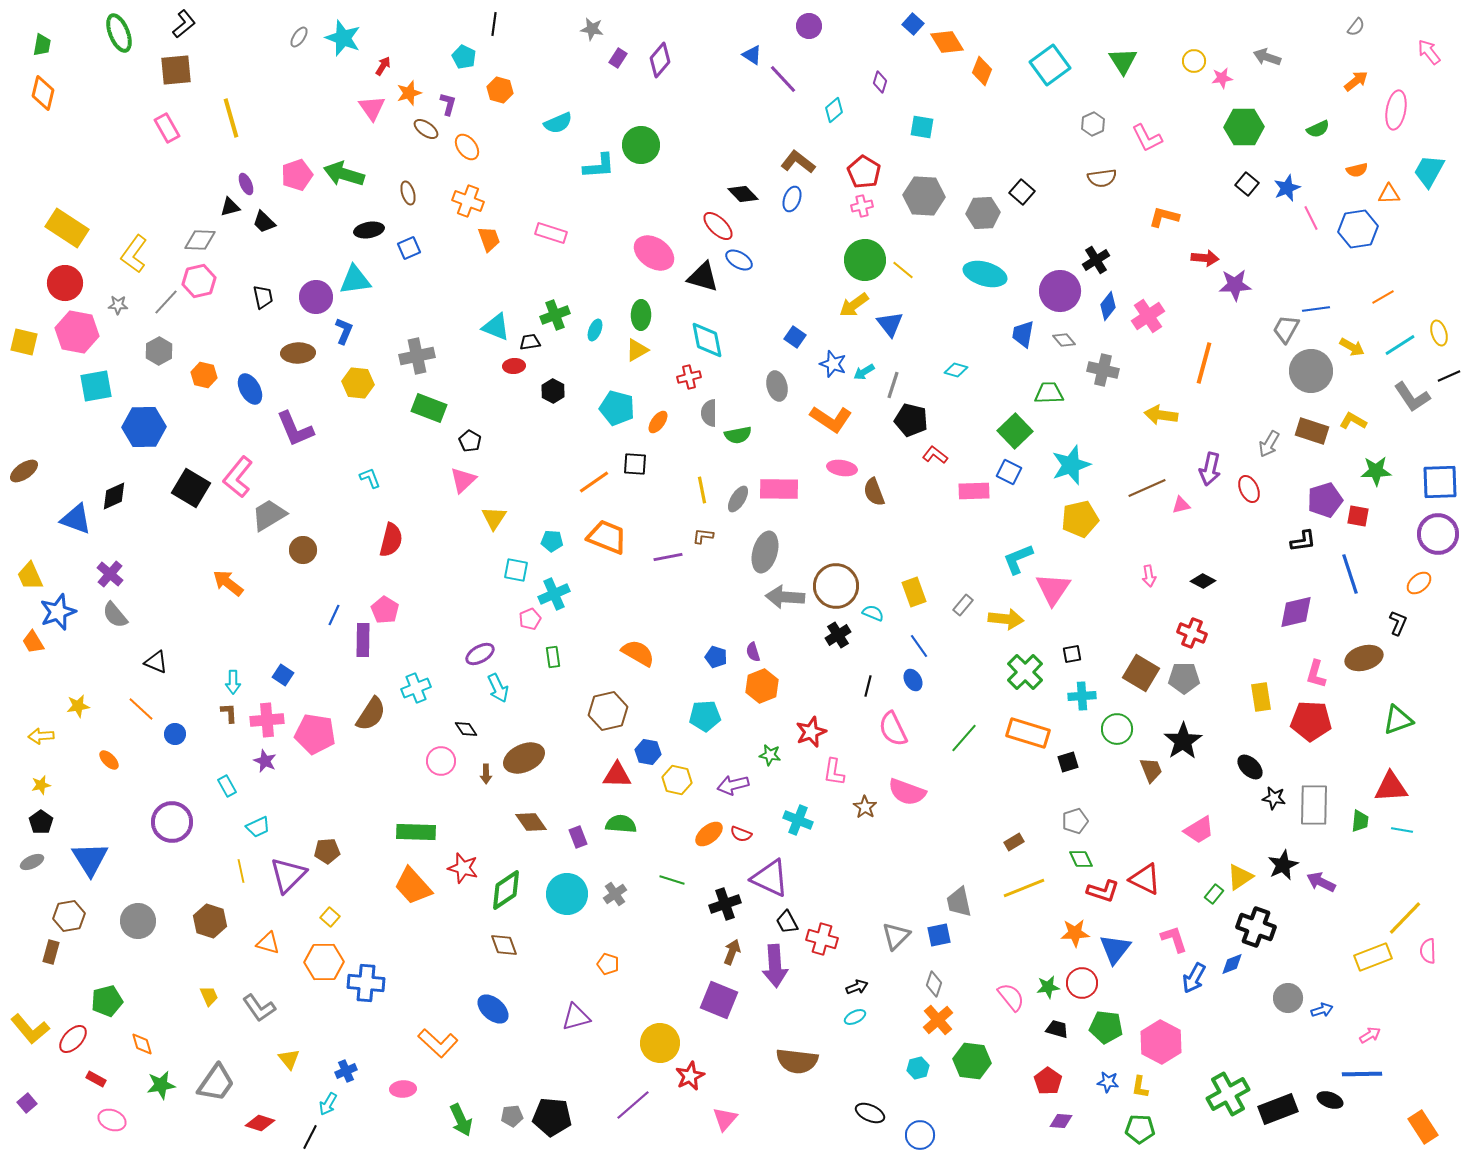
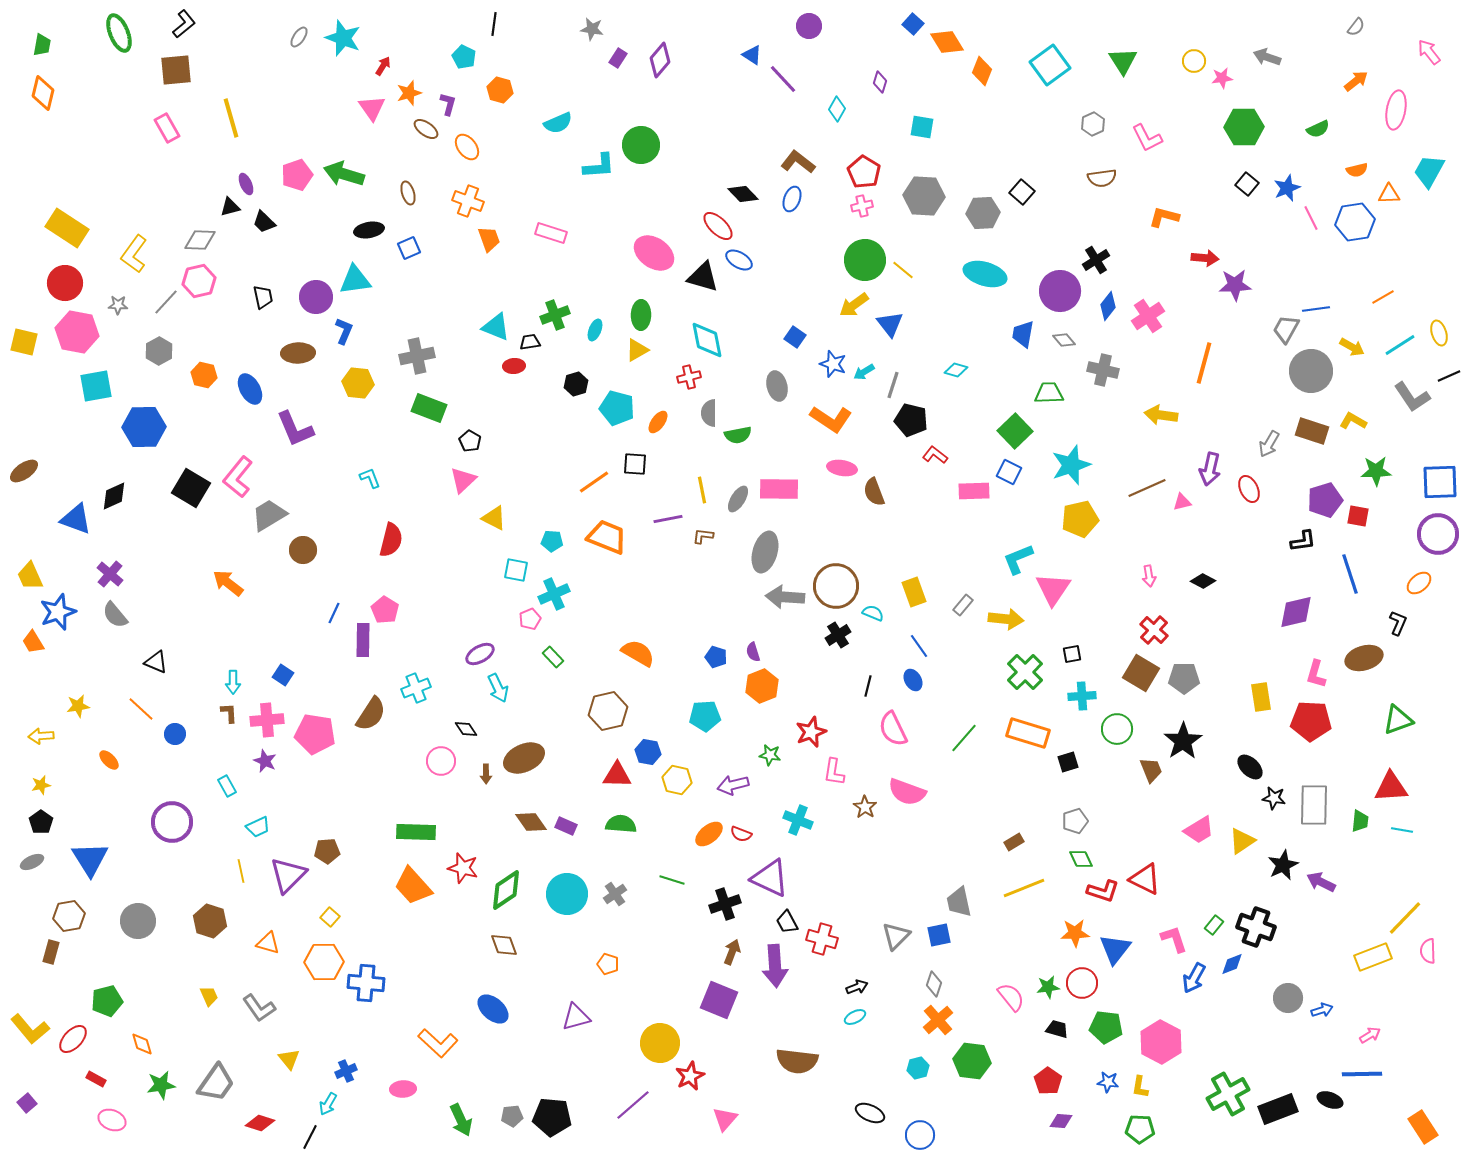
cyan diamond at (834, 110): moved 3 px right, 1 px up; rotated 20 degrees counterclockwise
blue hexagon at (1358, 229): moved 3 px left, 7 px up
black hexagon at (553, 391): moved 23 px right, 7 px up; rotated 15 degrees clockwise
pink triangle at (1181, 505): moved 1 px right, 3 px up
yellow triangle at (494, 518): rotated 36 degrees counterclockwise
purple line at (668, 557): moved 38 px up
blue line at (334, 615): moved 2 px up
red cross at (1192, 633): moved 38 px left, 3 px up; rotated 20 degrees clockwise
green rectangle at (553, 657): rotated 35 degrees counterclockwise
purple rectangle at (578, 837): moved 12 px left, 11 px up; rotated 45 degrees counterclockwise
yellow triangle at (1240, 877): moved 2 px right, 36 px up
green rectangle at (1214, 894): moved 31 px down
